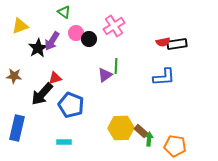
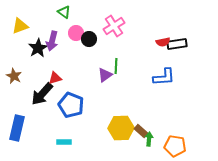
purple arrow: rotated 18 degrees counterclockwise
brown star: rotated 21 degrees clockwise
